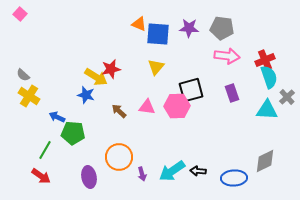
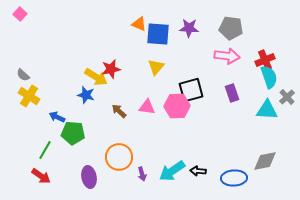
gray pentagon: moved 9 px right
gray diamond: rotated 15 degrees clockwise
